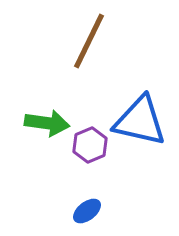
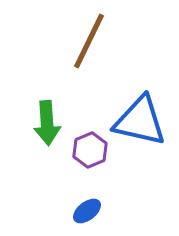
green arrow: rotated 78 degrees clockwise
purple hexagon: moved 5 px down
